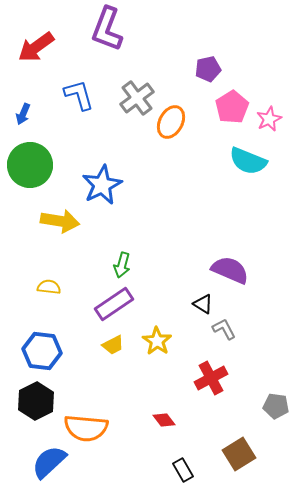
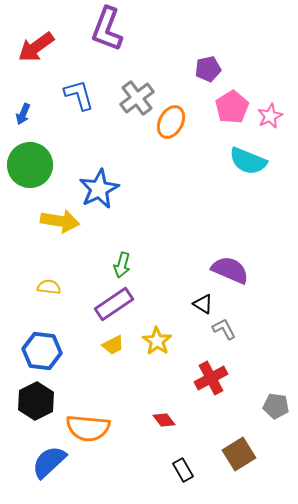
pink star: moved 1 px right, 3 px up
blue star: moved 3 px left, 4 px down
orange semicircle: moved 2 px right
